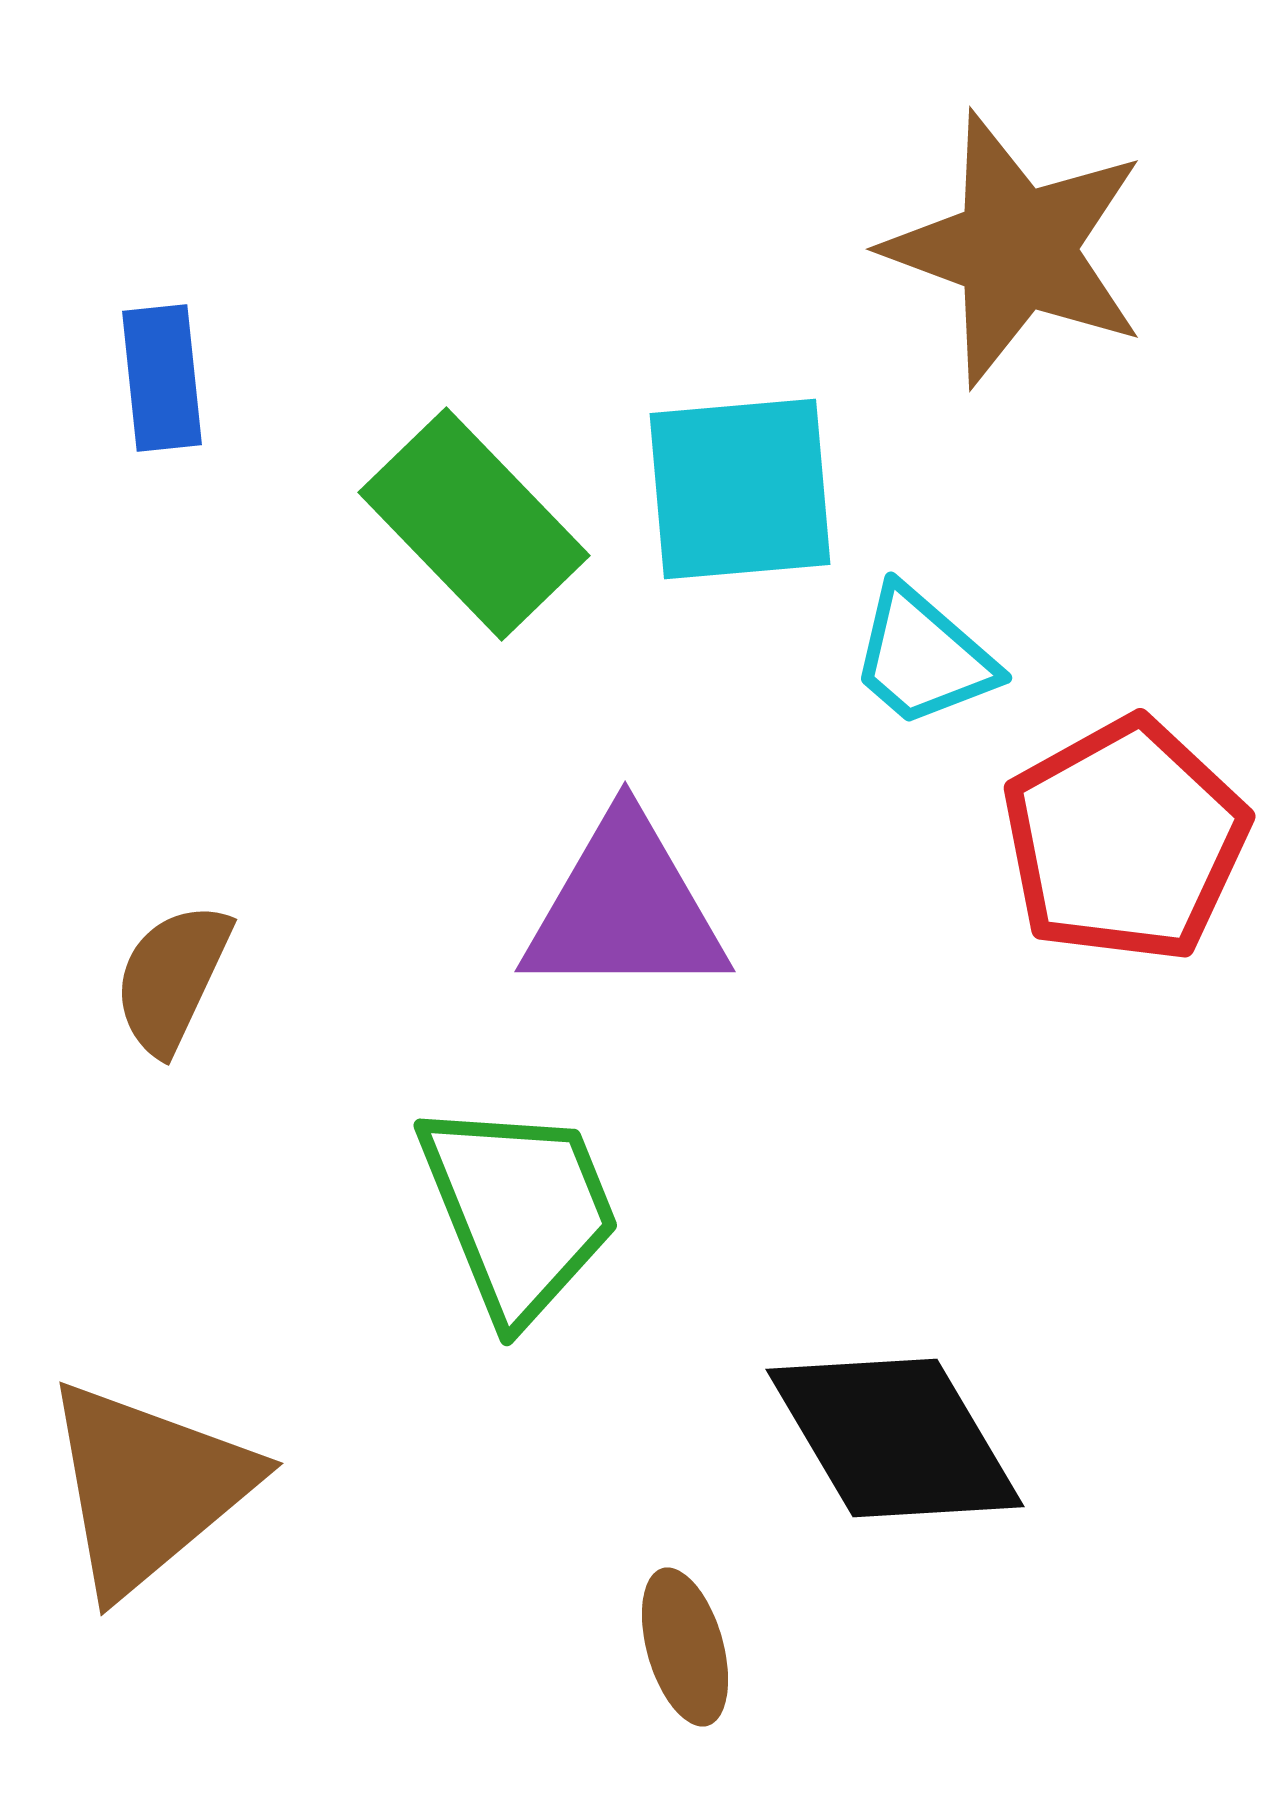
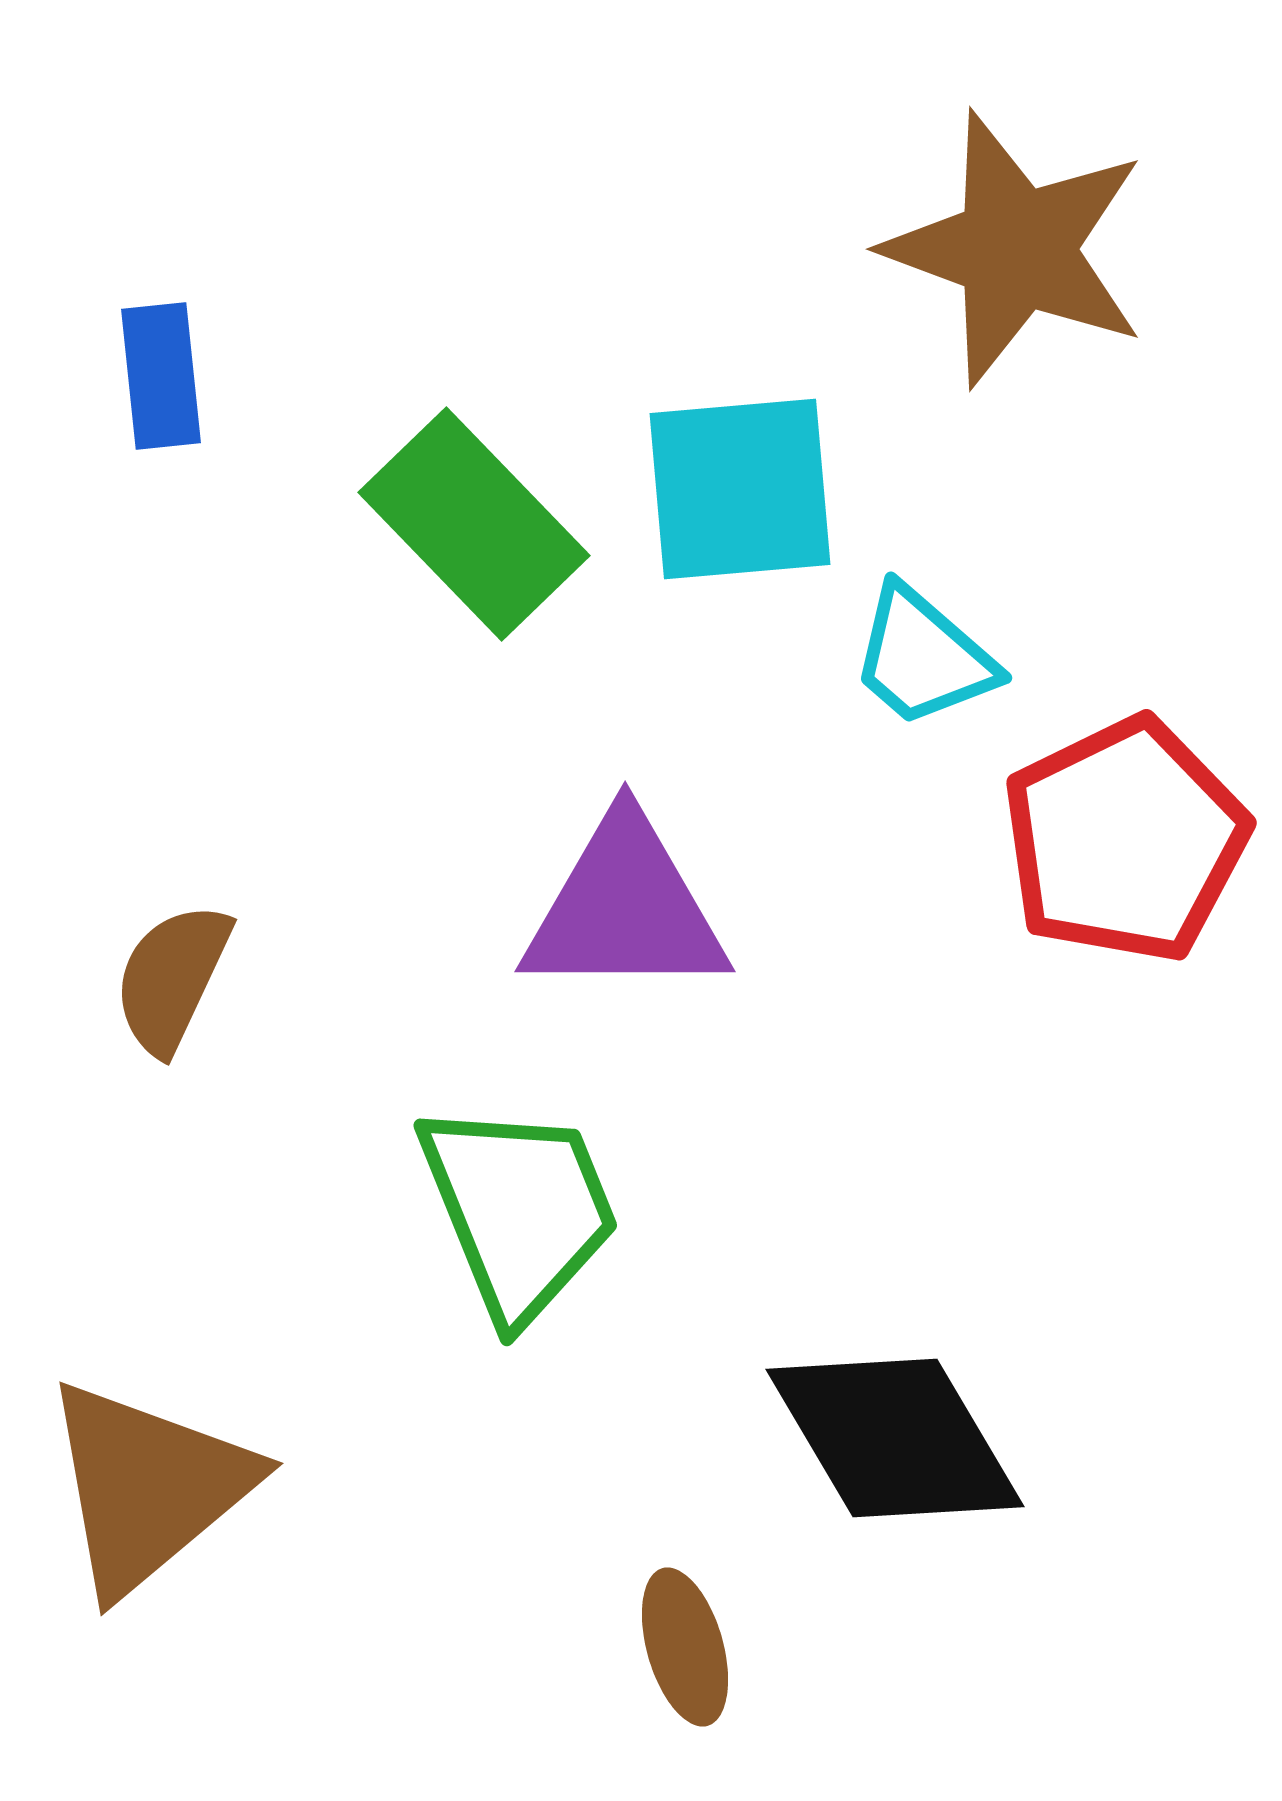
blue rectangle: moved 1 px left, 2 px up
red pentagon: rotated 3 degrees clockwise
